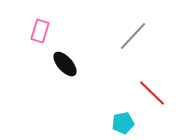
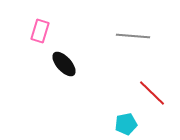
gray line: rotated 52 degrees clockwise
black ellipse: moved 1 px left
cyan pentagon: moved 3 px right, 1 px down
